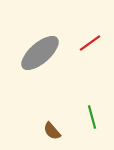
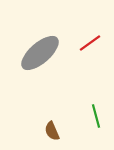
green line: moved 4 px right, 1 px up
brown semicircle: rotated 18 degrees clockwise
